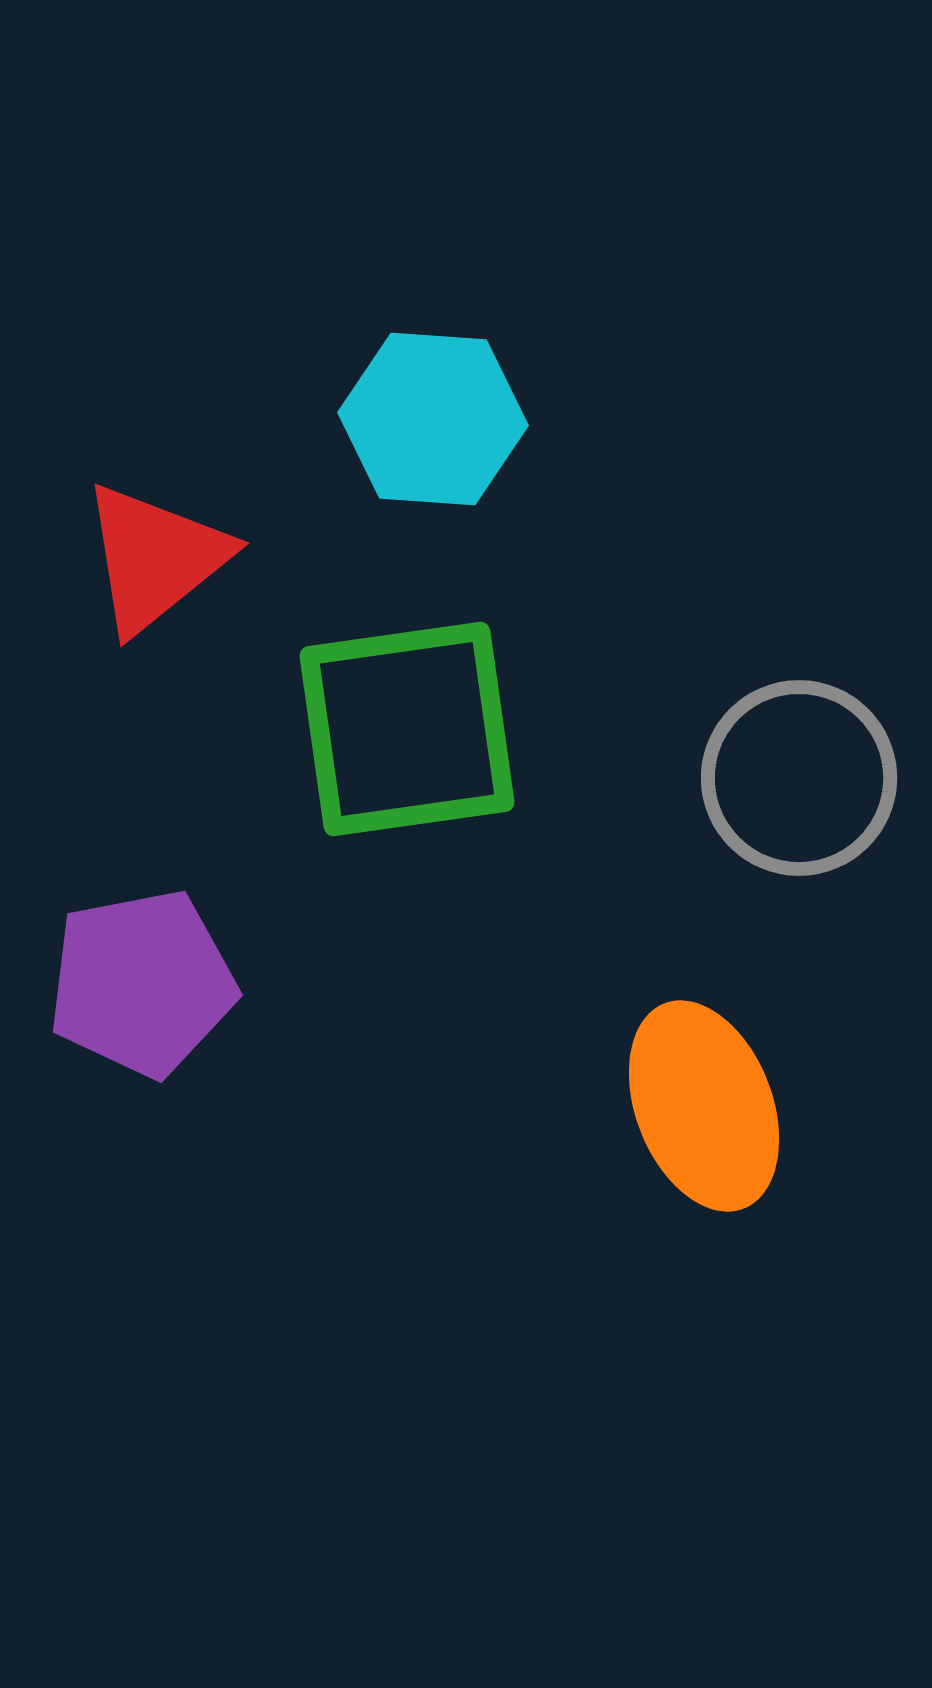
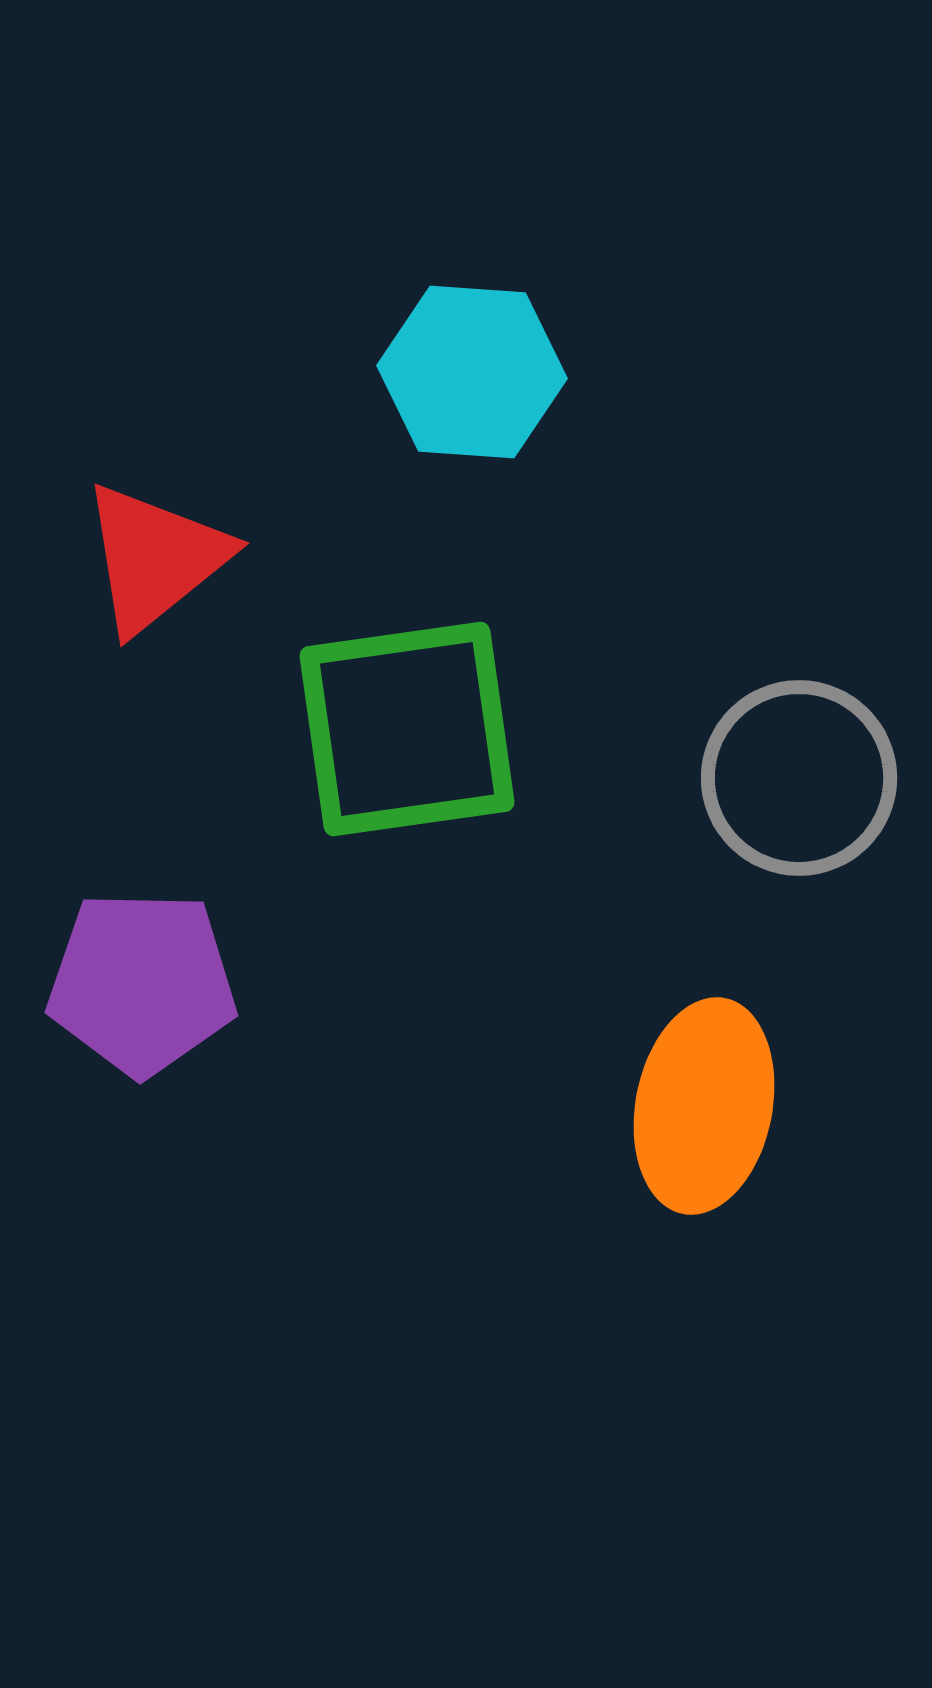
cyan hexagon: moved 39 px right, 47 px up
purple pentagon: rotated 12 degrees clockwise
orange ellipse: rotated 32 degrees clockwise
